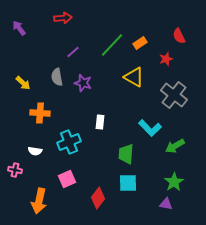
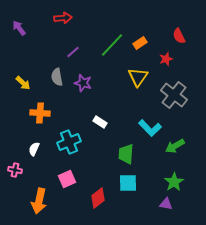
yellow triangle: moved 4 px right; rotated 35 degrees clockwise
white rectangle: rotated 64 degrees counterclockwise
white semicircle: moved 1 px left, 2 px up; rotated 104 degrees clockwise
red diamond: rotated 15 degrees clockwise
